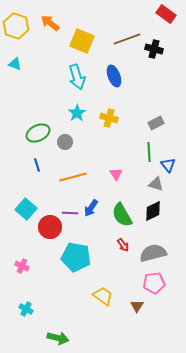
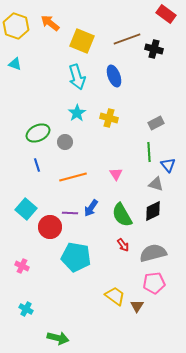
yellow trapezoid: moved 12 px right
